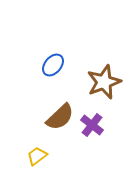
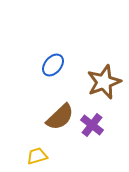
yellow trapezoid: rotated 20 degrees clockwise
